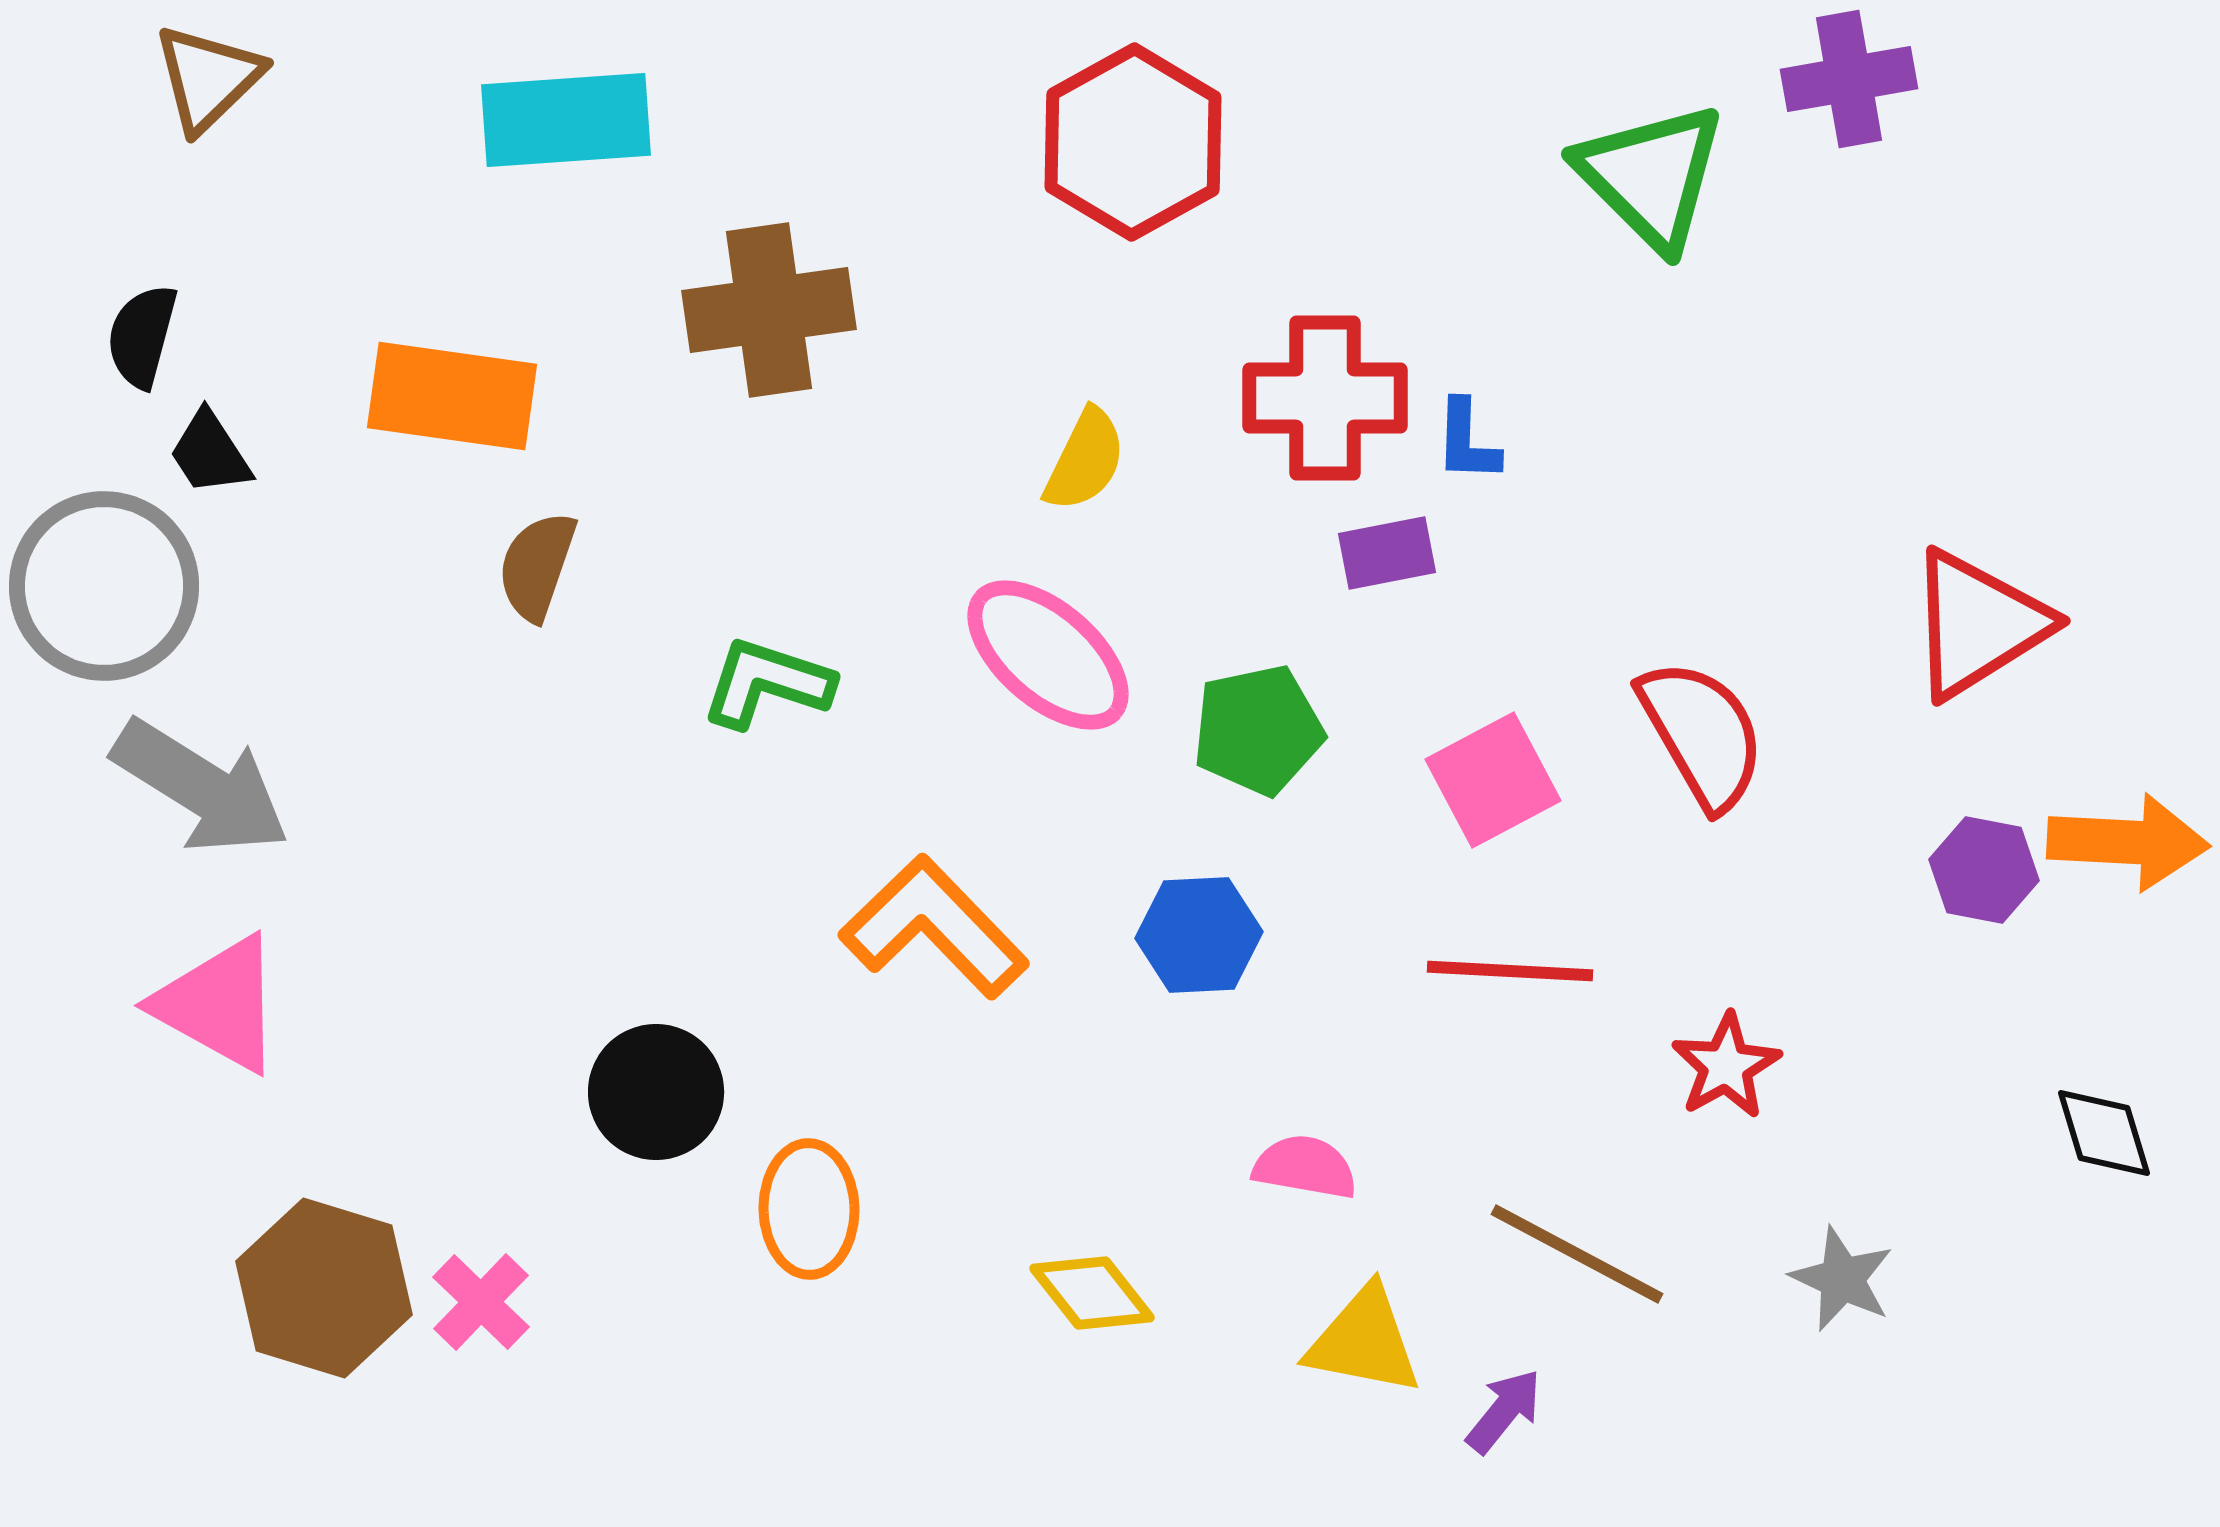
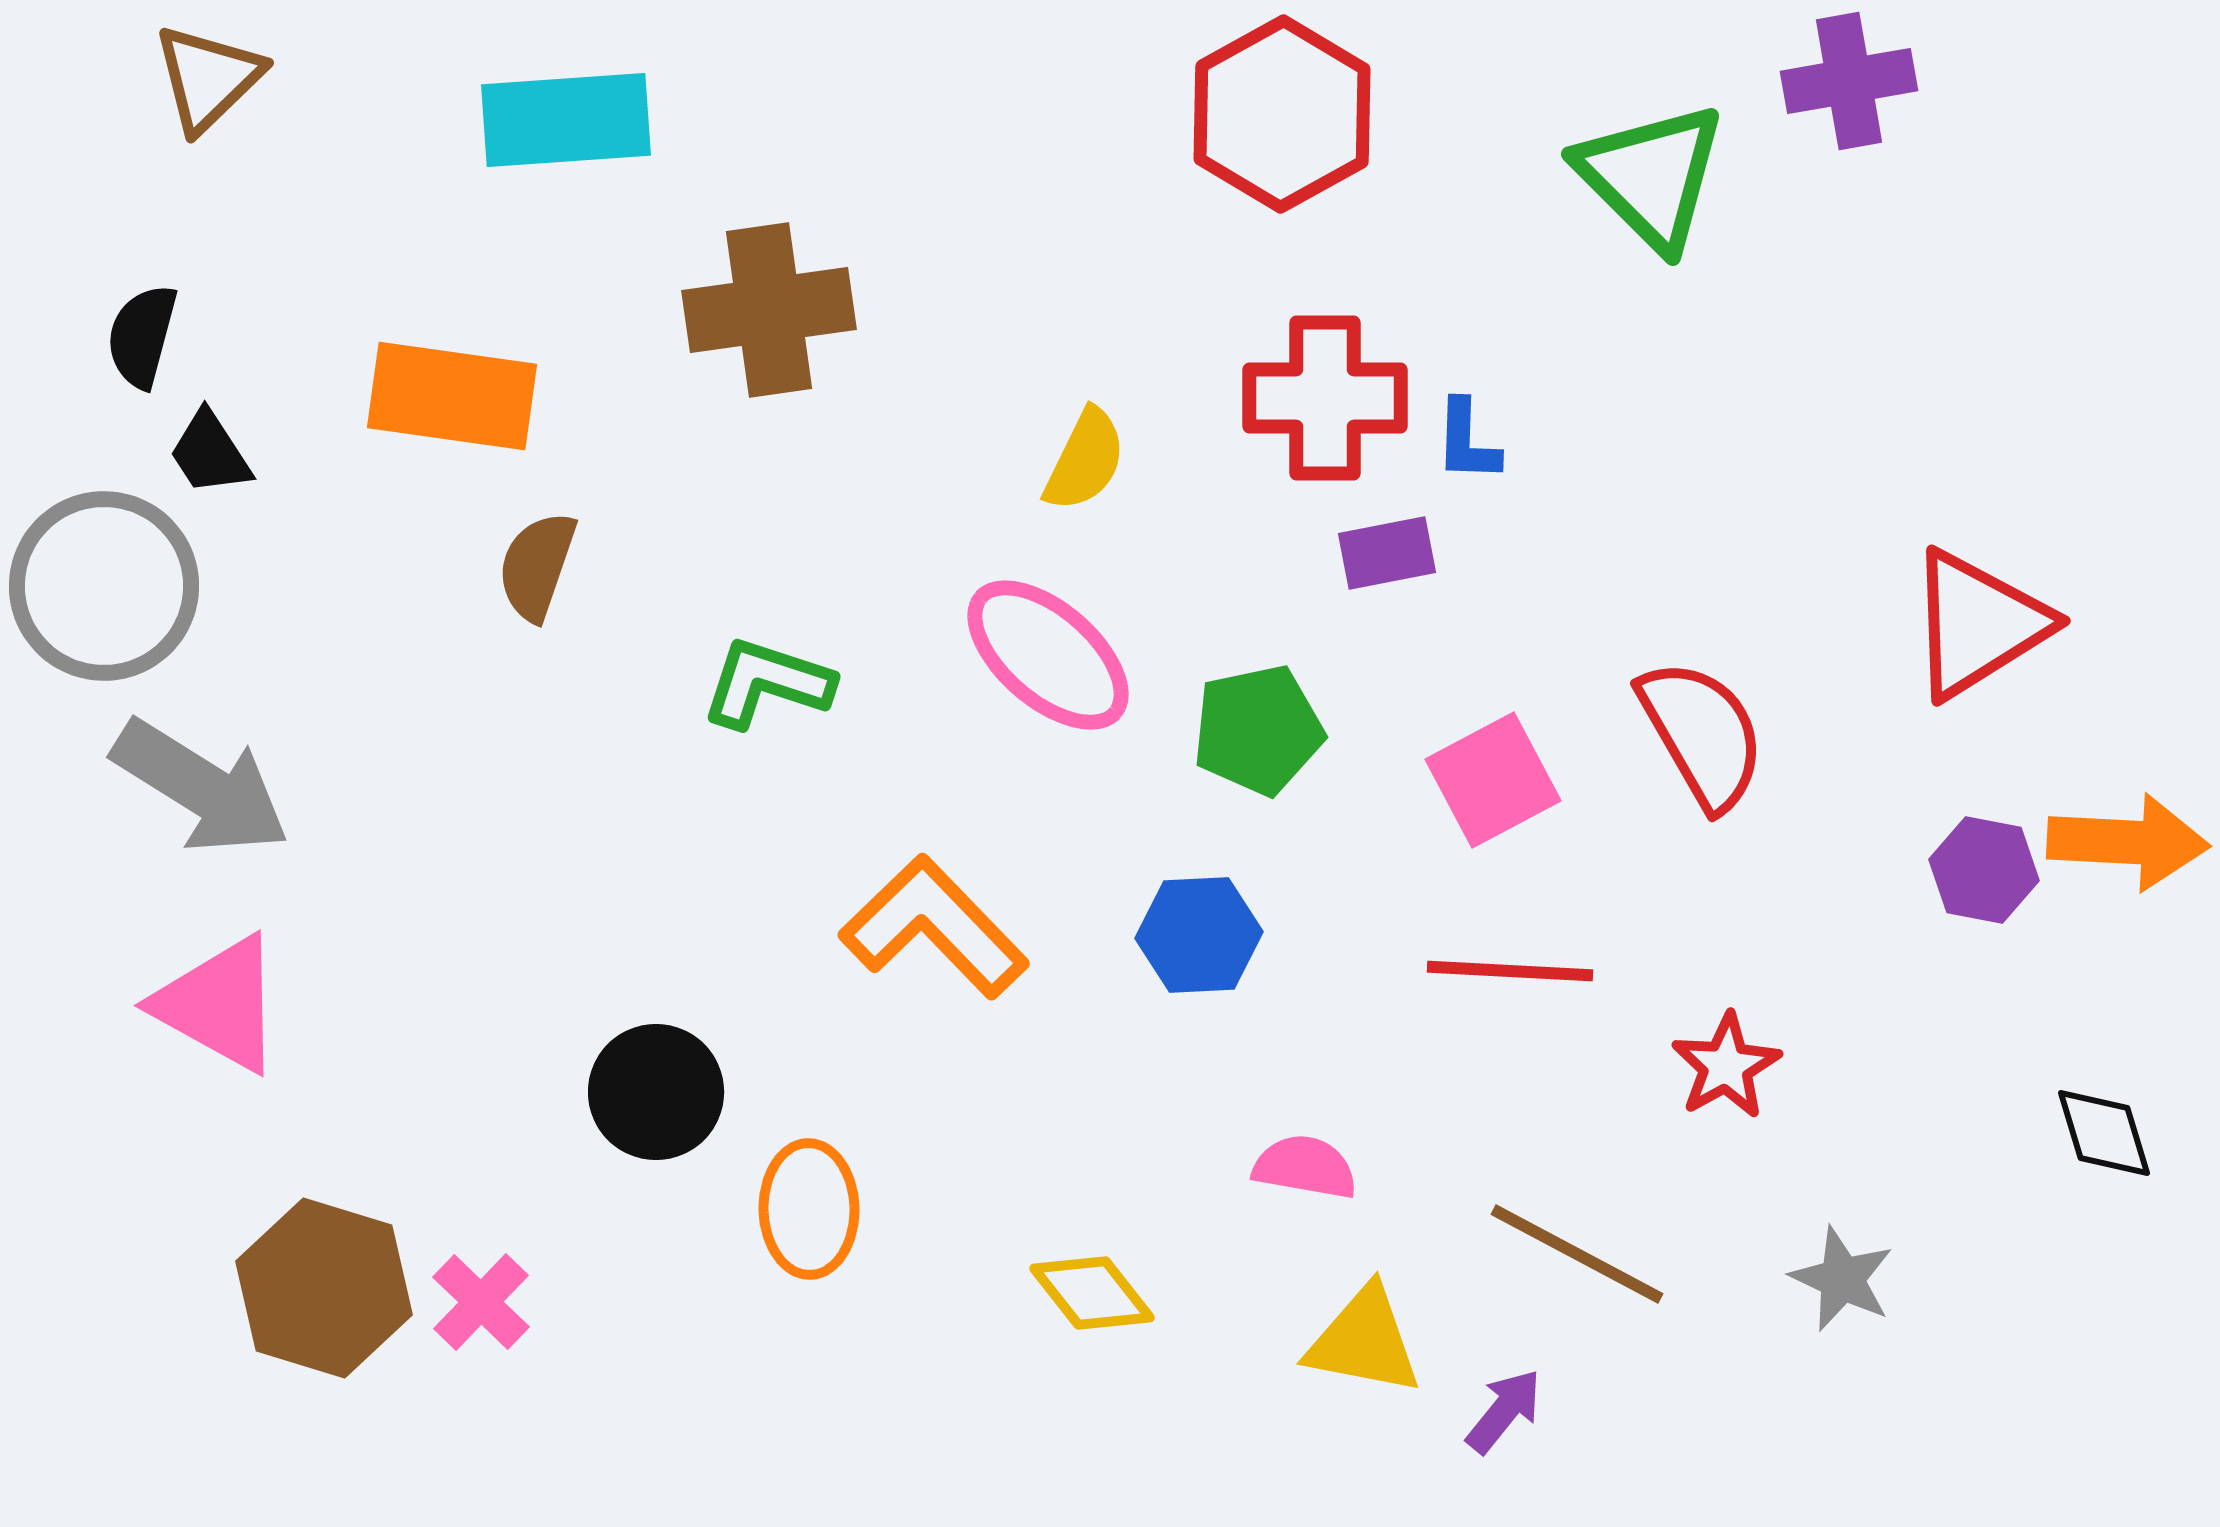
purple cross: moved 2 px down
red hexagon: moved 149 px right, 28 px up
